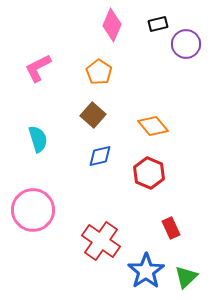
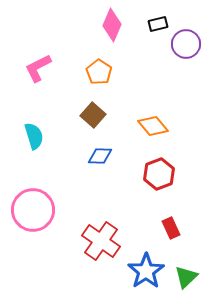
cyan semicircle: moved 4 px left, 3 px up
blue diamond: rotated 15 degrees clockwise
red hexagon: moved 10 px right, 1 px down; rotated 16 degrees clockwise
